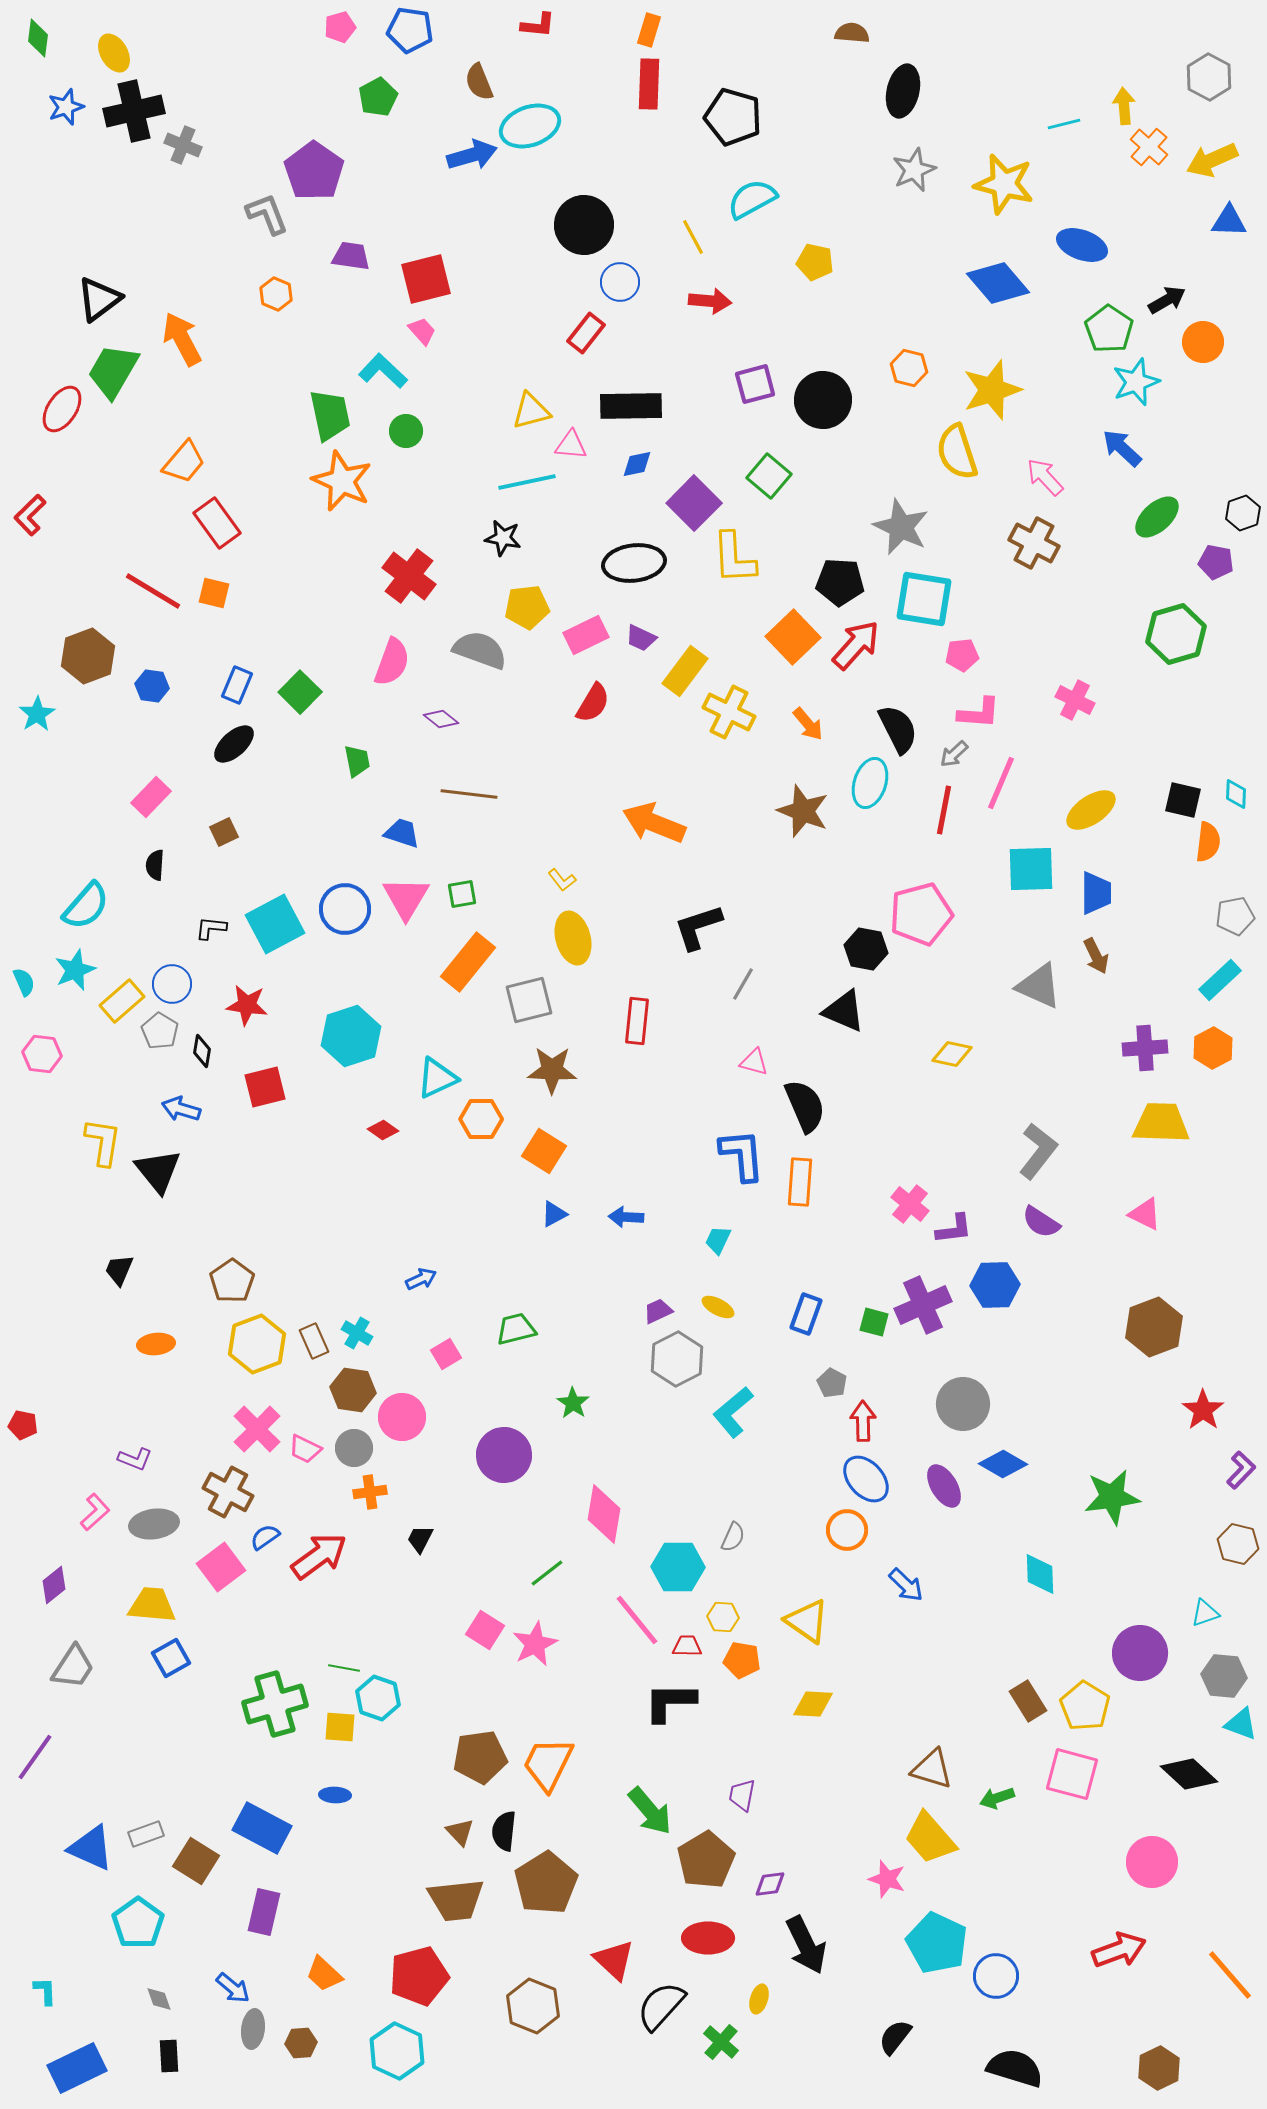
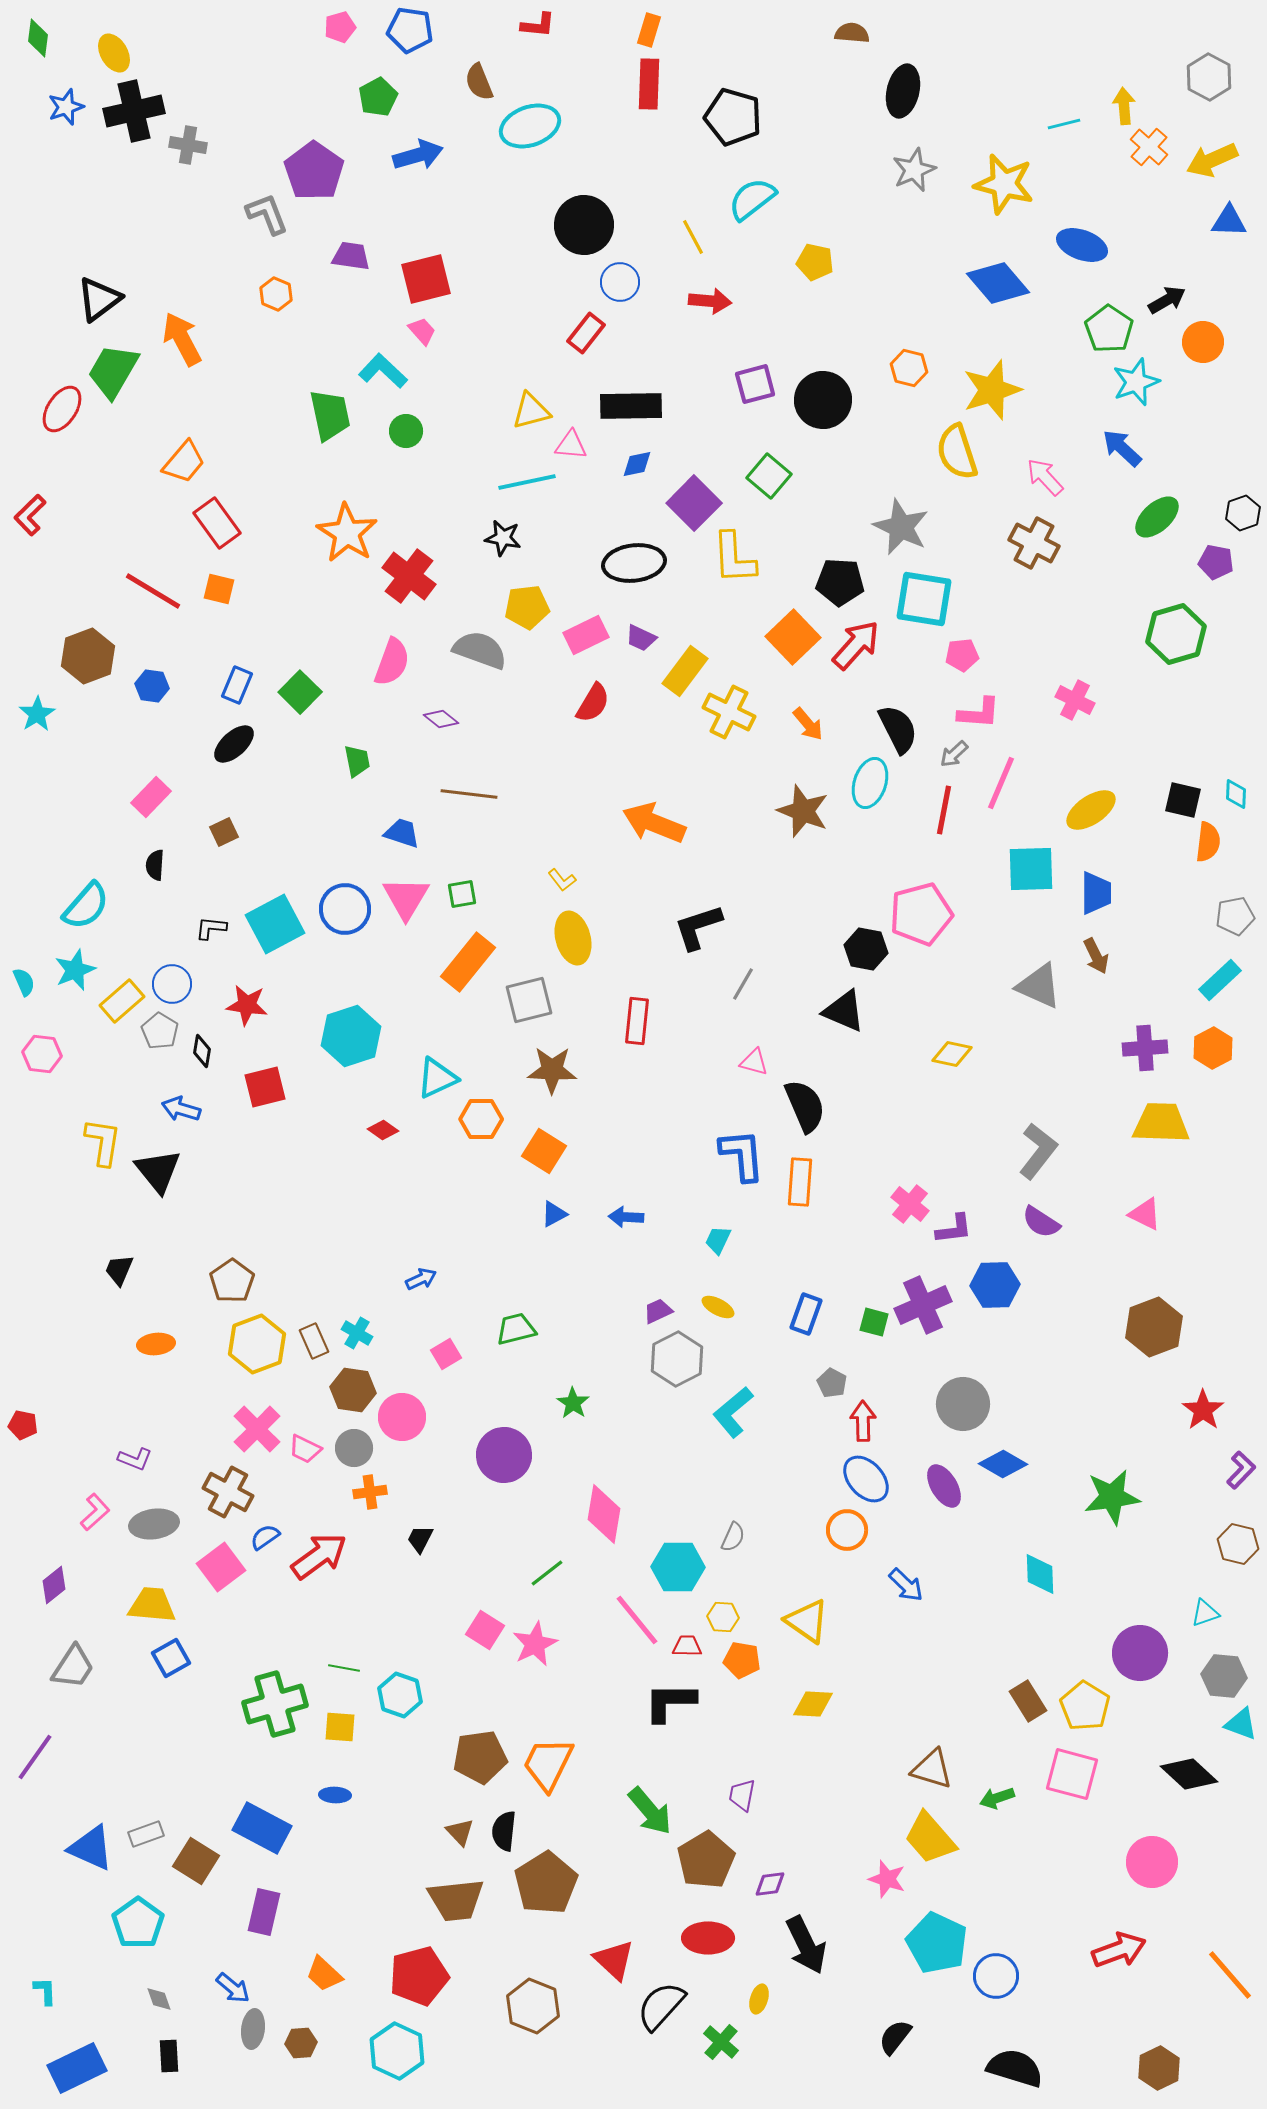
gray cross at (183, 145): moved 5 px right; rotated 12 degrees counterclockwise
blue arrow at (472, 155): moved 54 px left
cyan semicircle at (752, 199): rotated 9 degrees counterclockwise
orange star at (342, 481): moved 5 px right, 52 px down; rotated 8 degrees clockwise
orange square at (214, 593): moved 5 px right, 4 px up
cyan hexagon at (378, 1698): moved 22 px right, 3 px up
